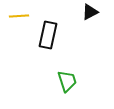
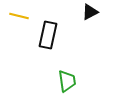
yellow line: rotated 18 degrees clockwise
green trapezoid: rotated 10 degrees clockwise
